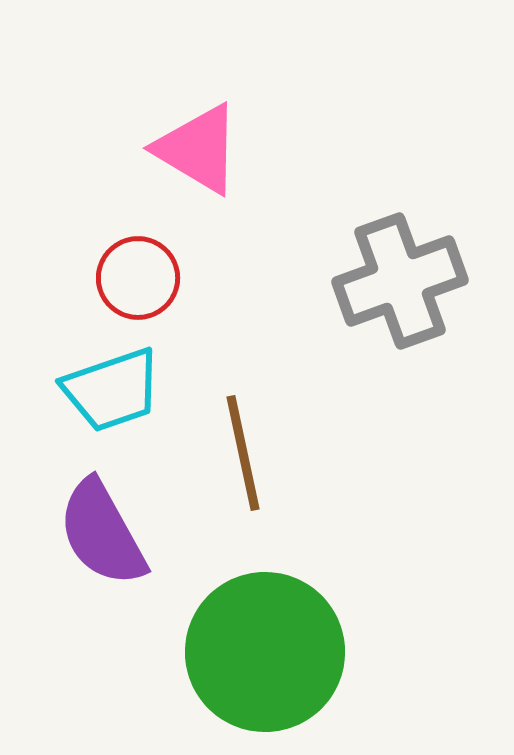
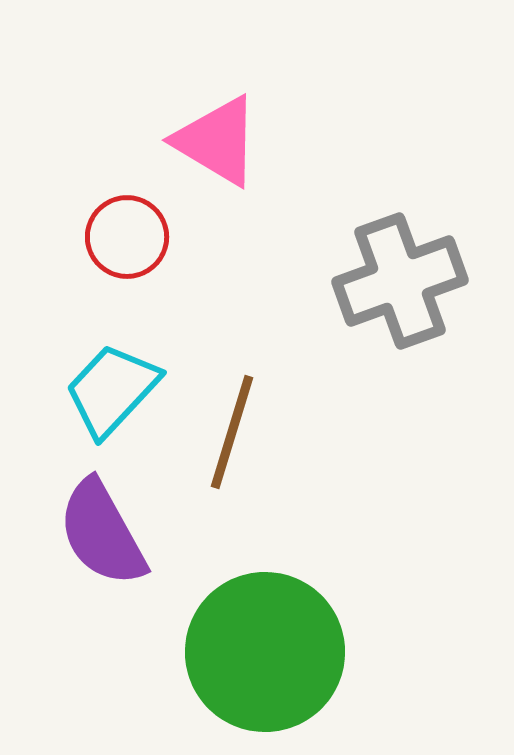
pink triangle: moved 19 px right, 8 px up
red circle: moved 11 px left, 41 px up
cyan trapezoid: rotated 152 degrees clockwise
brown line: moved 11 px left, 21 px up; rotated 29 degrees clockwise
